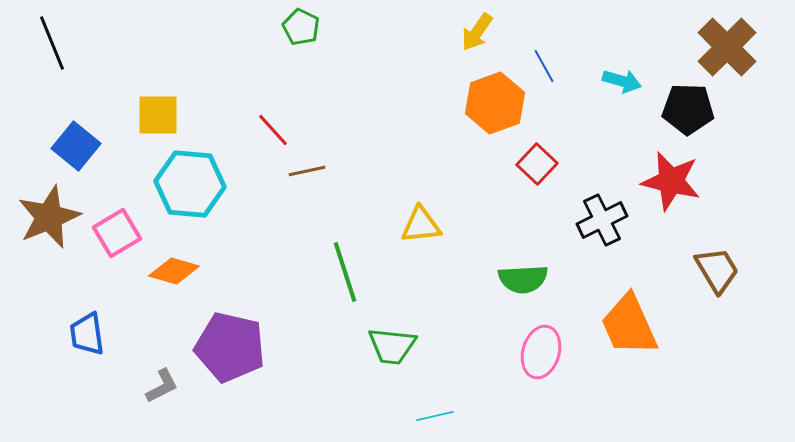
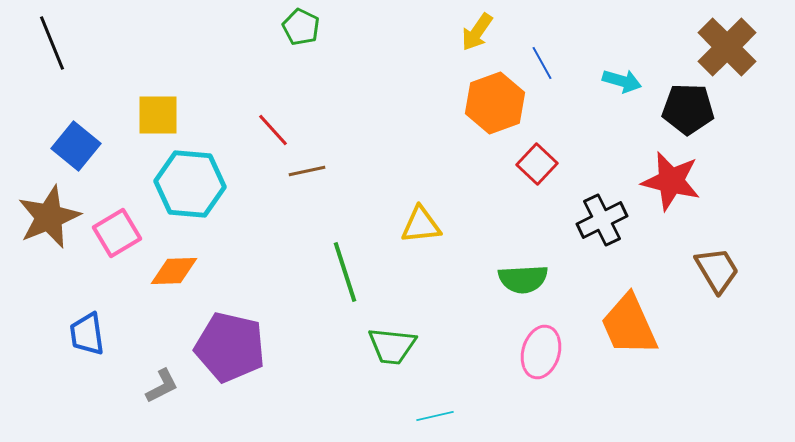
blue line: moved 2 px left, 3 px up
orange diamond: rotated 18 degrees counterclockwise
